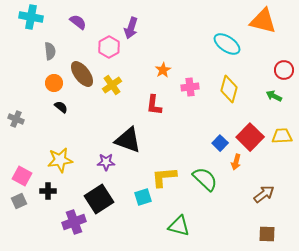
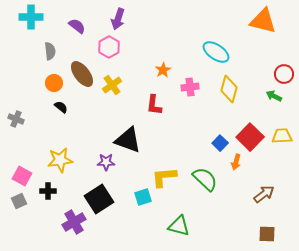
cyan cross: rotated 10 degrees counterclockwise
purple semicircle: moved 1 px left, 4 px down
purple arrow: moved 13 px left, 9 px up
cyan ellipse: moved 11 px left, 8 px down
red circle: moved 4 px down
purple cross: rotated 10 degrees counterclockwise
